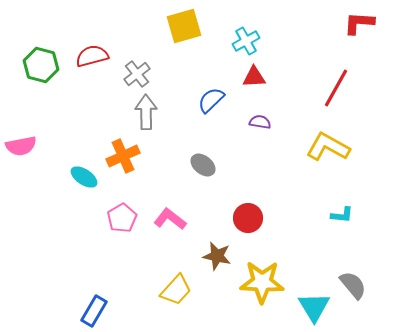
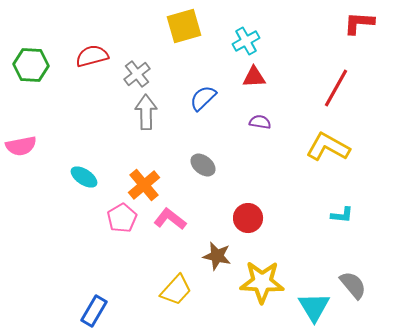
green hexagon: moved 10 px left; rotated 12 degrees counterclockwise
blue semicircle: moved 8 px left, 2 px up
orange cross: moved 21 px right, 29 px down; rotated 16 degrees counterclockwise
